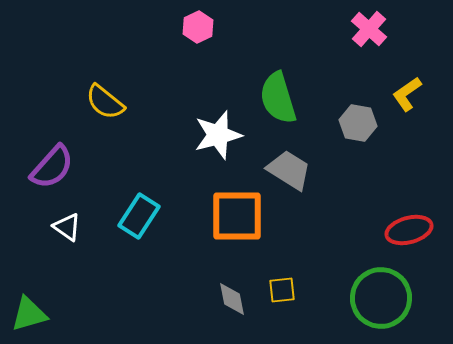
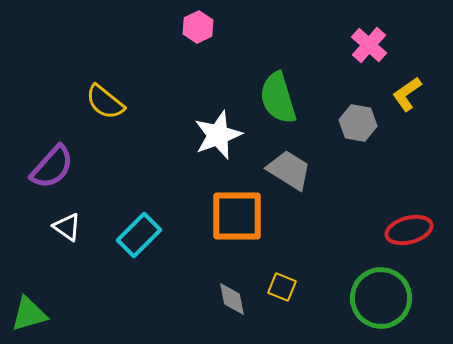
pink cross: moved 16 px down
white star: rotated 6 degrees counterclockwise
cyan rectangle: moved 19 px down; rotated 12 degrees clockwise
yellow square: moved 3 px up; rotated 28 degrees clockwise
